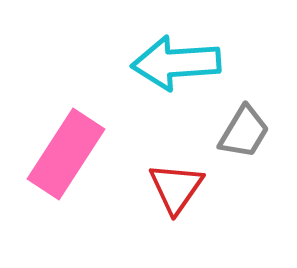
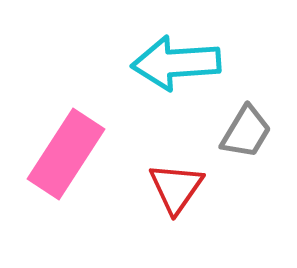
gray trapezoid: moved 2 px right
